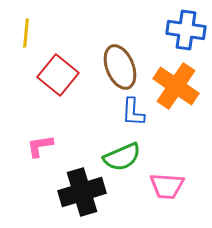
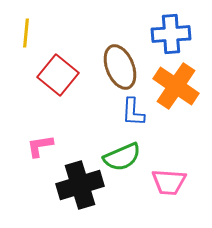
blue cross: moved 15 px left, 4 px down; rotated 12 degrees counterclockwise
pink trapezoid: moved 2 px right, 4 px up
black cross: moved 2 px left, 7 px up
